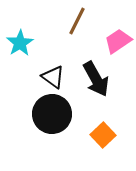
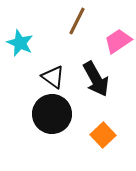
cyan star: rotated 16 degrees counterclockwise
